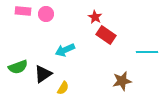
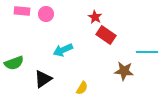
pink rectangle: moved 1 px left
cyan arrow: moved 2 px left
green semicircle: moved 4 px left, 4 px up
black triangle: moved 5 px down
brown star: moved 2 px right, 10 px up; rotated 18 degrees clockwise
yellow semicircle: moved 19 px right
